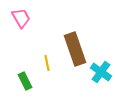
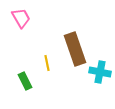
cyan cross: moved 1 px left; rotated 25 degrees counterclockwise
